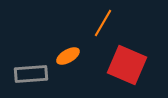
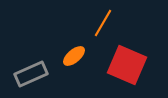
orange ellipse: moved 6 px right; rotated 10 degrees counterclockwise
gray rectangle: rotated 20 degrees counterclockwise
